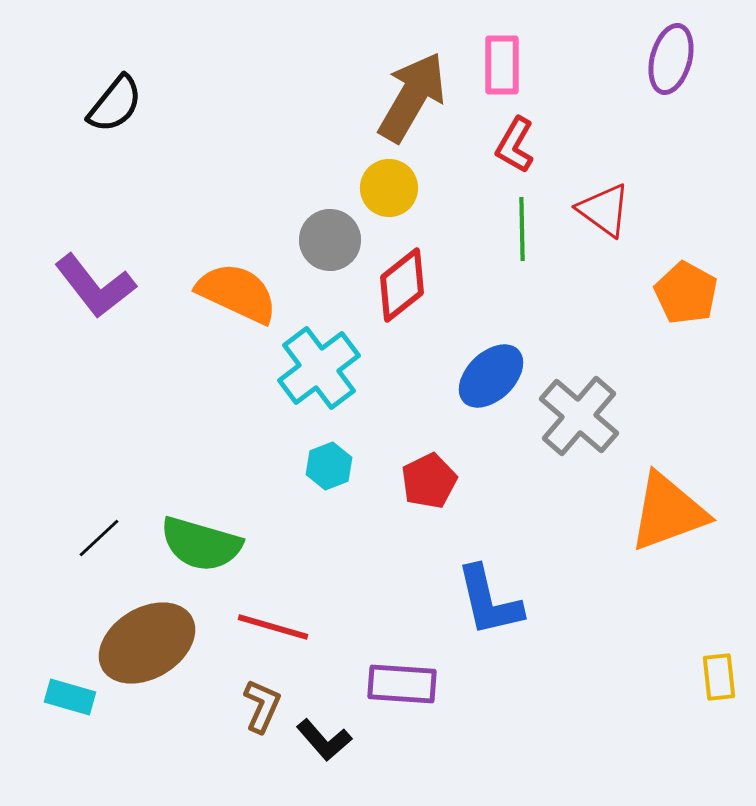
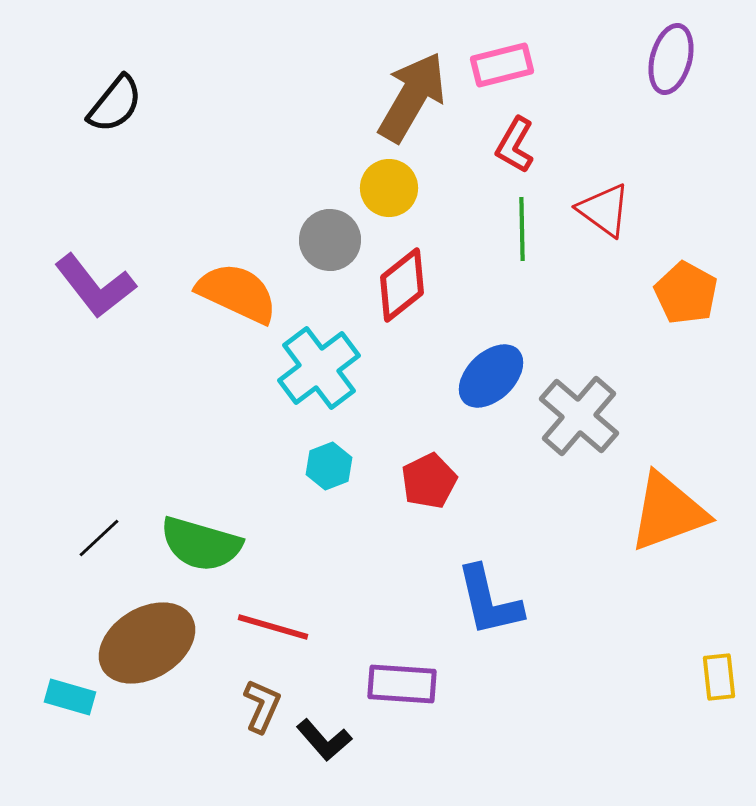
pink rectangle: rotated 76 degrees clockwise
